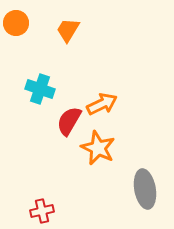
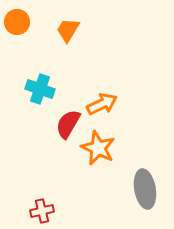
orange circle: moved 1 px right, 1 px up
red semicircle: moved 1 px left, 3 px down
